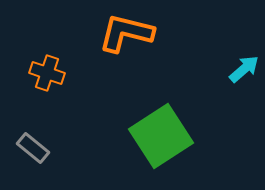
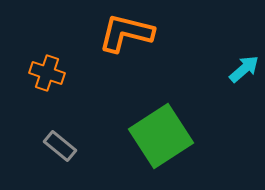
gray rectangle: moved 27 px right, 2 px up
